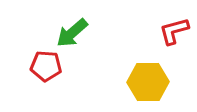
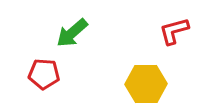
red pentagon: moved 2 px left, 8 px down
yellow hexagon: moved 2 px left, 2 px down
